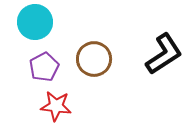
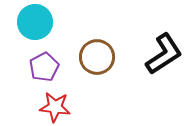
brown circle: moved 3 px right, 2 px up
red star: moved 1 px left, 1 px down
